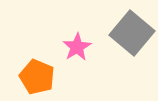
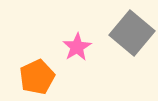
orange pentagon: rotated 24 degrees clockwise
